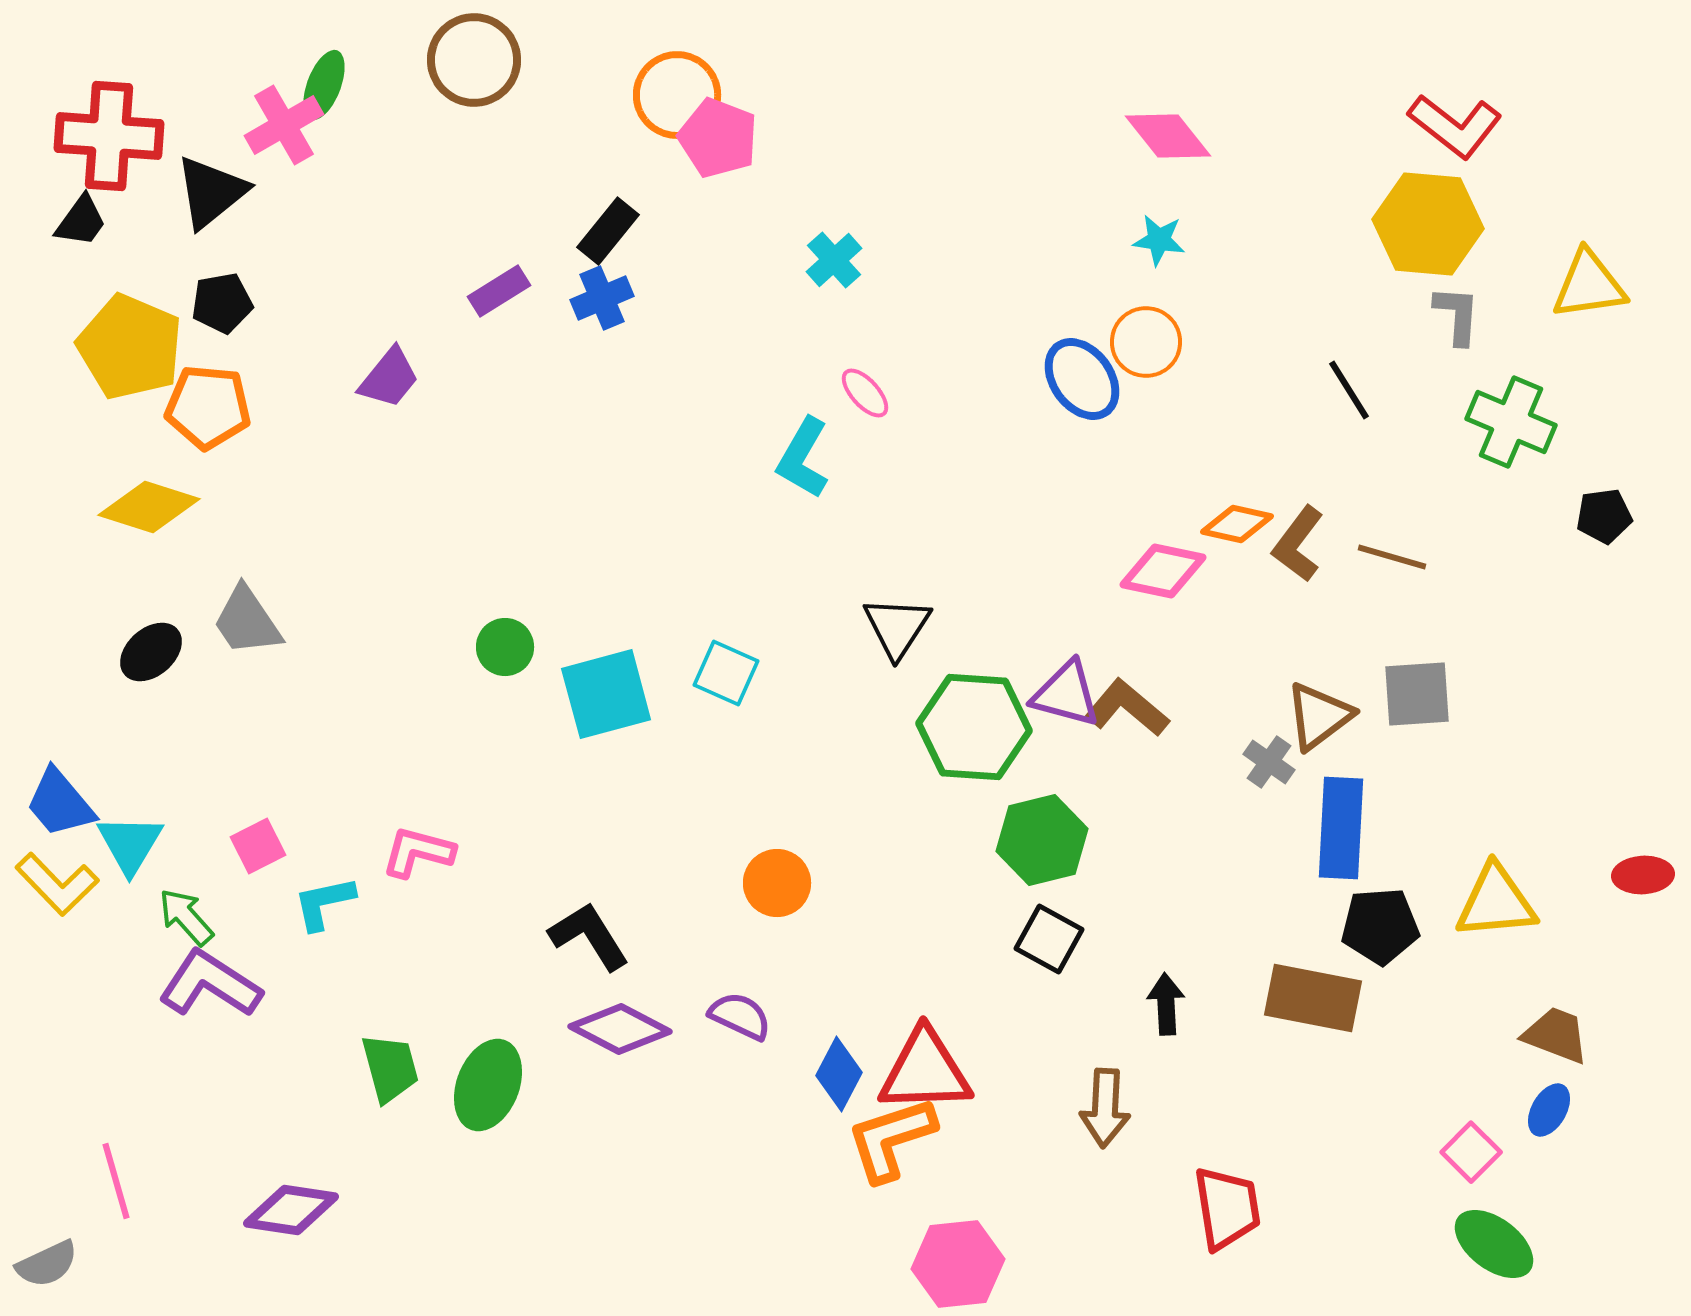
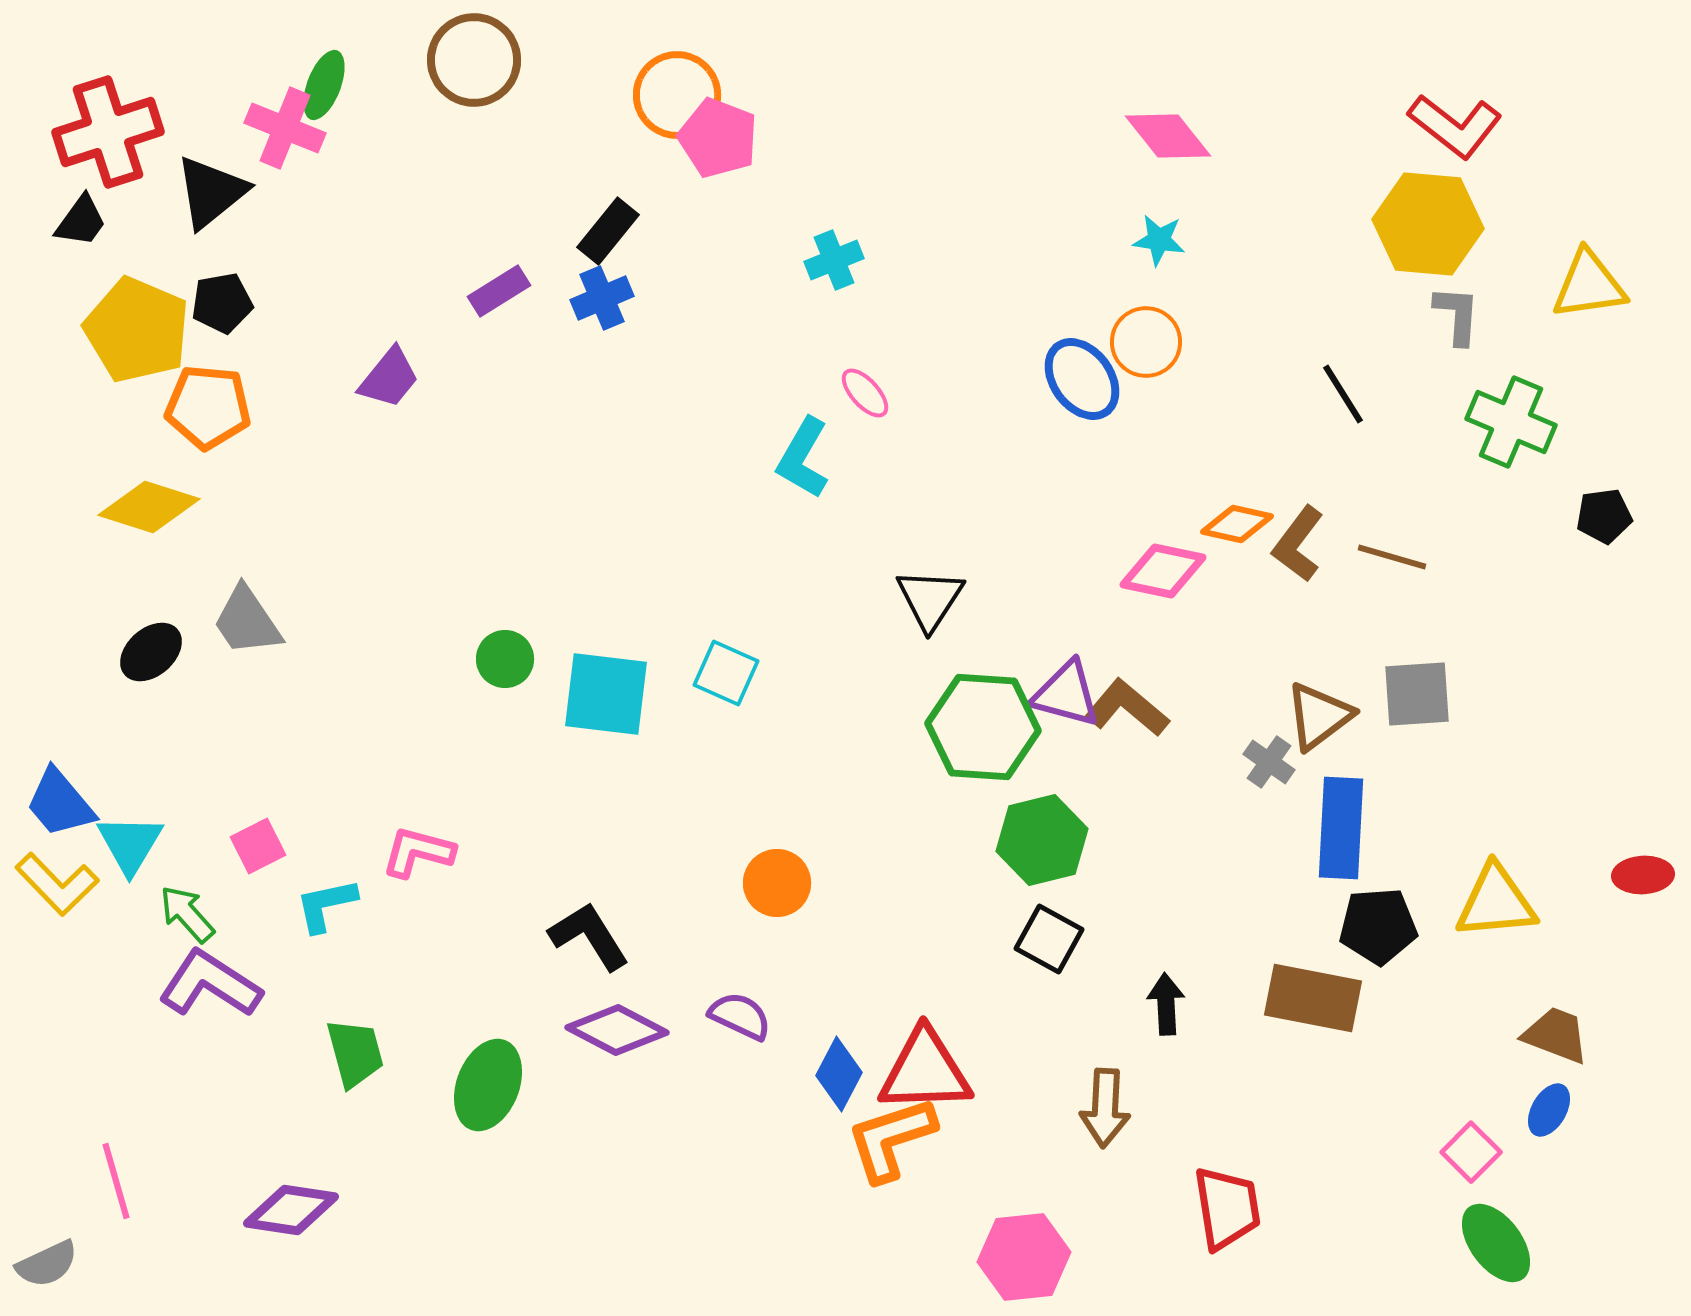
pink cross at (284, 125): moved 1 px right, 3 px down; rotated 38 degrees counterclockwise
red cross at (109, 136): moved 1 px left, 4 px up; rotated 22 degrees counterclockwise
cyan cross at (834, 260): rotated 20 degrees clockwise
yellow pentagon at (130, 347): moved 7 px right, 17 px up
black line at (1349, 390): moved 6 px left, 4 px down
black triangle at (897, 627): moved 33 px right, 28 px up
green circle at (505, 647): moved 12 px down
cyan square at (606, 694): rotated 22 degrees clockwise
green hexagon at (974, 727): moved 9 px right
cyan L-shape at (324, 903): moved 2 px right, 2 px down
green arrow at (186, 917): moved 1 px right, 3 px up
black pentagon at (1380, 926): moved 2 px left
purple diamond at (620, 1029): moved 3 px left, 1 px down
green trapezoid at (390, 1068): moved 35 px left, 15 px up
green ellipse at (1494, 1244): moved 2 px right, 1 px up; rotated 16 degrees clockwise
pink hexagon at (958, 1264): moved 66 px right, 7 px up
